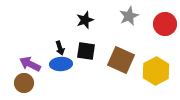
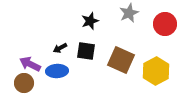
gray star: moved 3 px up
black star: moved 5 px right, 1 px down
black arrow: rotated 80 degrees clockwise
blue ellipse: moved 4 px left, 7 px down
